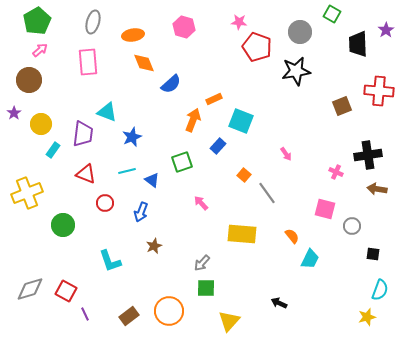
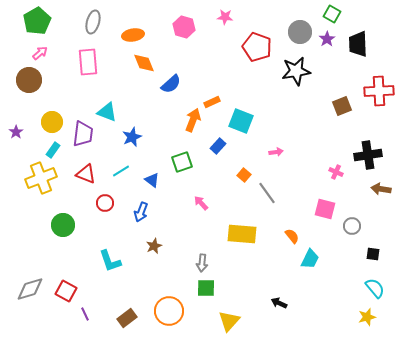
pink star at (239, 22): moved 14 px left, 5 px up
purple star at (386, 30): moved 59 px left, 9 px down
pink arrow at (40, 50): moved 3 px down
red cross at (379, 91): rotated 8 degrees counterclockwise
orange rectangle at (214, 99): moved 2 px left, 3 px down
purple star at (14, 113): moved 2 px right, 19 px down
yellow circle at (41, 124): moved 11 px right, 2 px up
pink arrow at (286, 154): moved 10 px left, 2 px up; rotated 64 degrees counterclockwise
cyan line at (127, 171): moved 6 px left; rotated 18 degrees counterclockwise
brown arrow at (377, 189): moved 4 px right
yellow cross at (27, 193): moved 14 px right, 15 px up
gray arrow at (202, 263): rotated 36 degrees counterclockwise
cyan semicircle at (380, 290): moved 5 px left, 2 px up; rotated 60 degrees counterclockwise
brown rectangle at (129, 316): moved 2 px left, 2 px down
